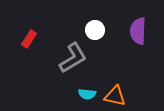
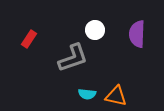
purple semicircle: moved 1 px left, 3 px down
gray L-shape: rotated 12 degrees clockwise
orange triangle: moved 1 px right
